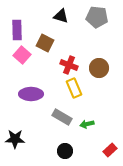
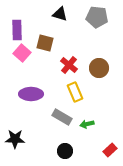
black triangle: moved 1 px left, 2 px up
brown square: rotated 12 degrees counterclockwise
pink square: moved 2 px up
red cross: rotated 18 degrees clockwise
yellow rectangle: moved 1 px right, 4 px down
